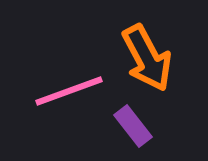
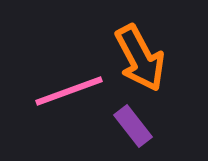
orange arrow: moved 7 px left
